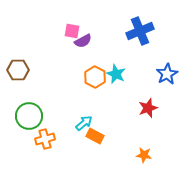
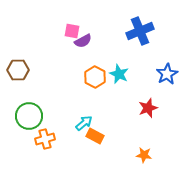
cyan star: moved 3 px right
